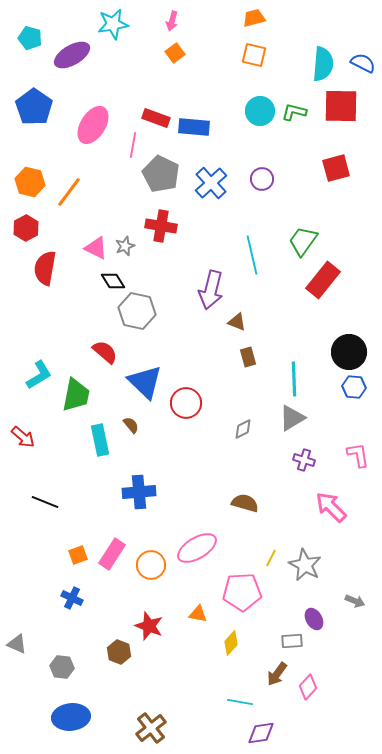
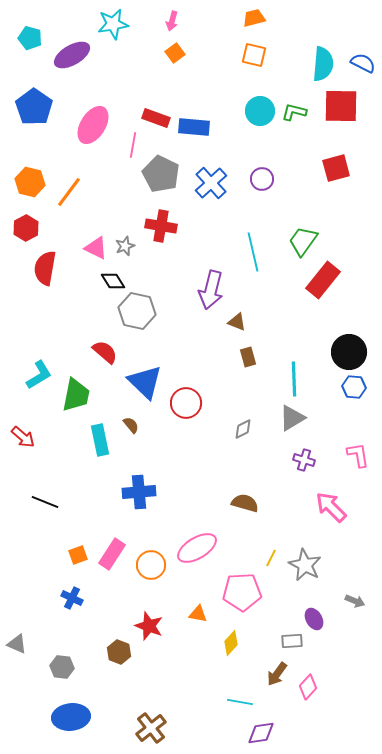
cyan line at (252, 255): moved 1 px right, 3 px up
